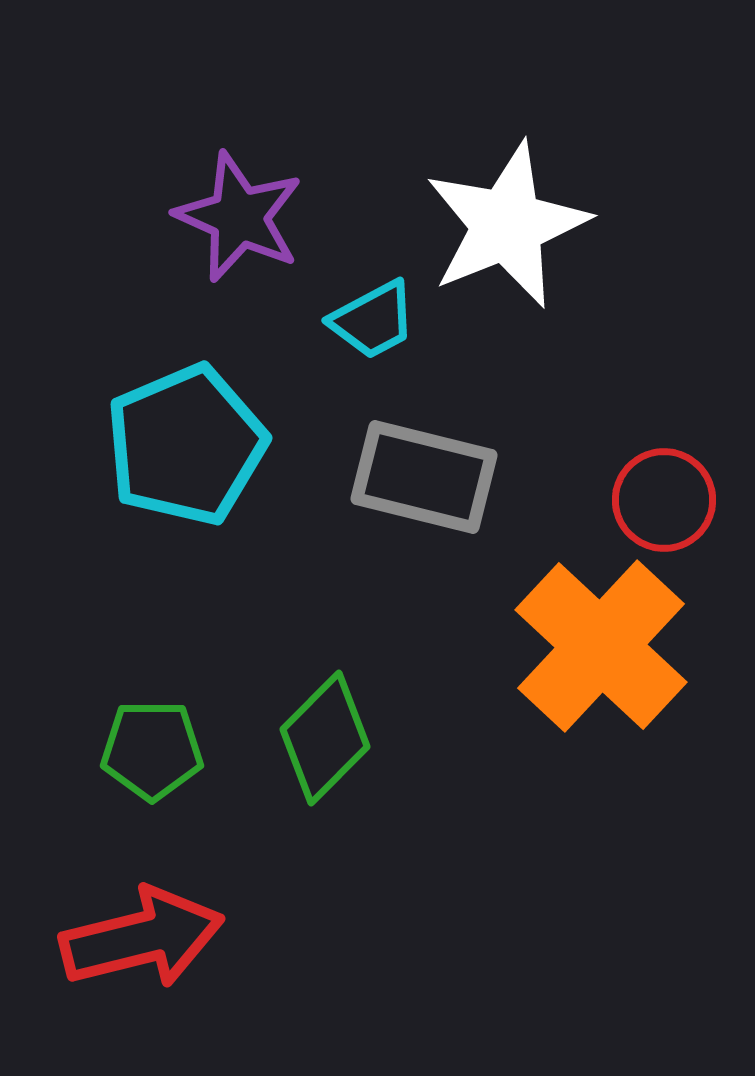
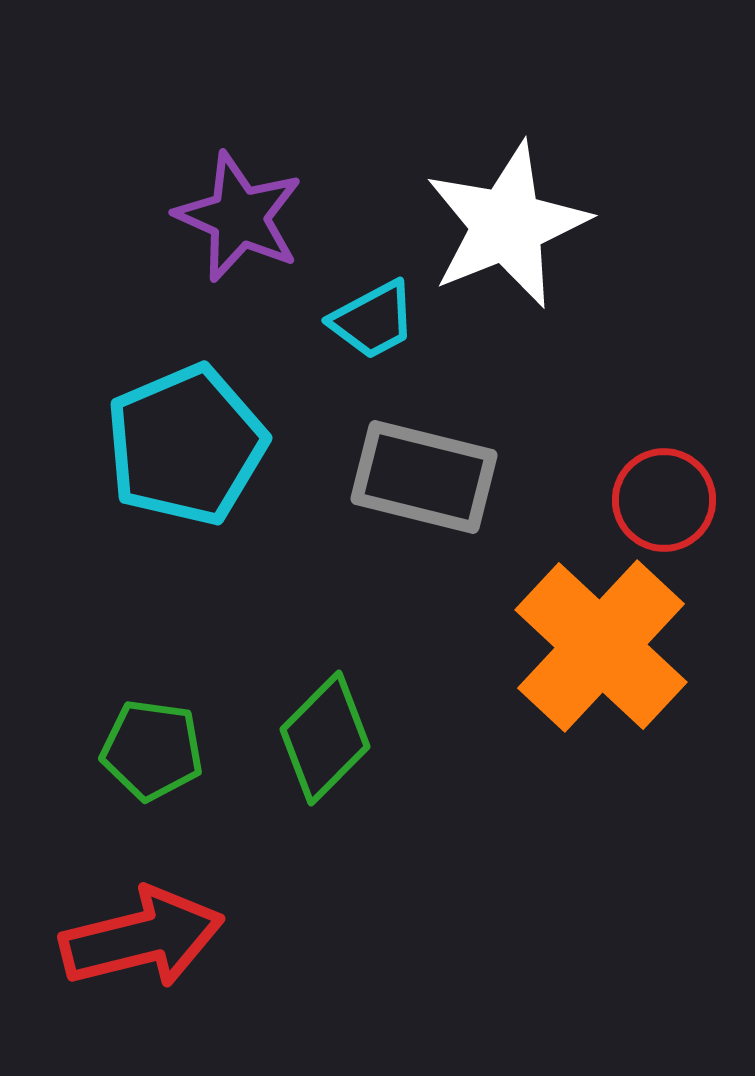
green pentagon: rotated 8 degrees clockwise
